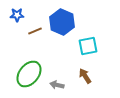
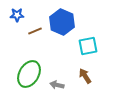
green ellipse: rotated 8 degrees counterclockwise
